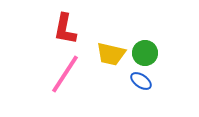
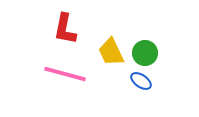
yellow trapezoid: moved 2 px up; rotated 52 degrees clockwise
pink line: rotated 72 degrees clockwise
